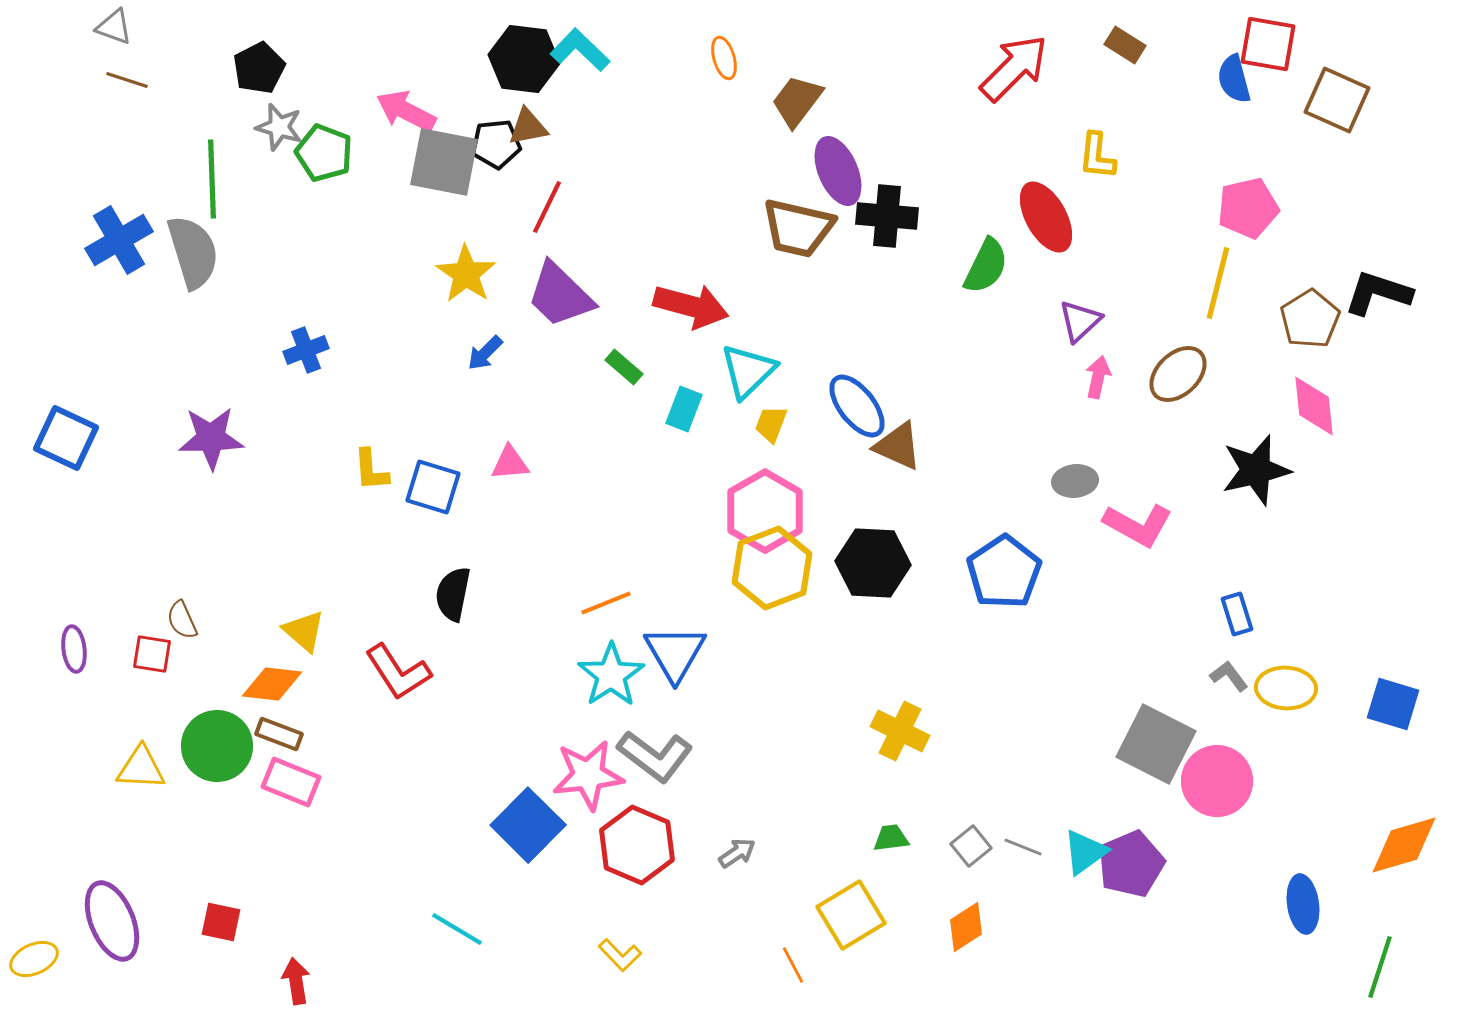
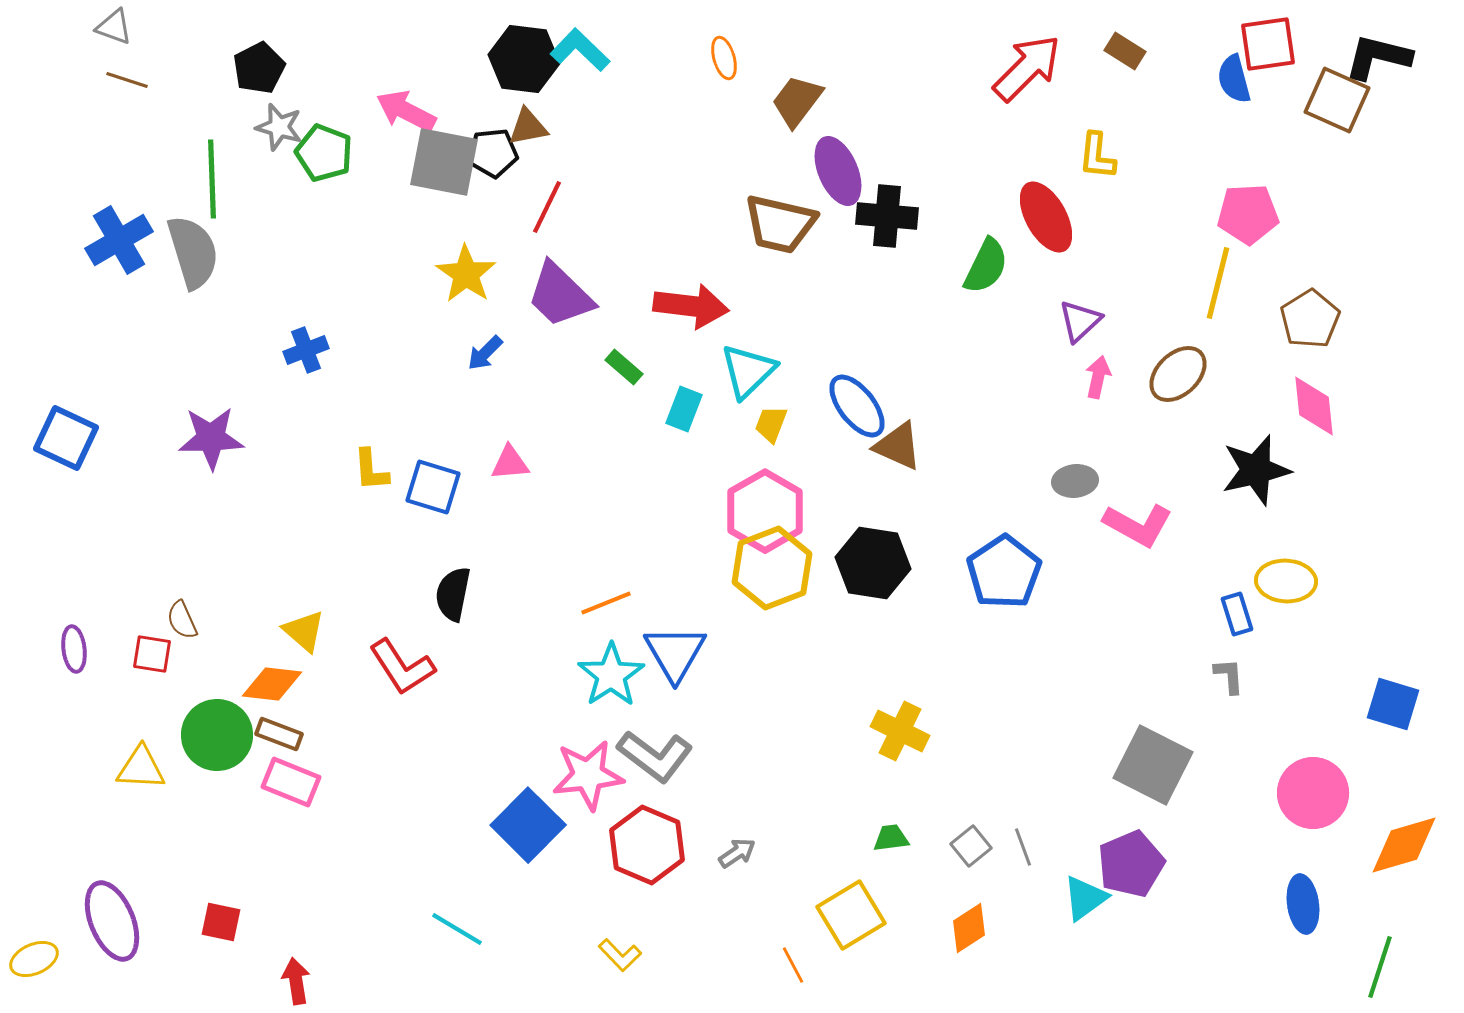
red square at (1268, 44): rotated 18 degrees counterclockwise
brown rectangle at (1125, 45): moved 6 px down
red arrow at (1014, 68): moved 13 px right
black pentagon at (496, 144): moved 3 px left, 9 px down
pink pentagon at (1248, 208): moved 6 px down; rotated 10 degrees clockwise
brown trapezoid at (798, 228): moved 18 px left, 4 px up
black L-shape at (1378, 293): moved 236 px up; rotated 4 degrees counterclockwise
red arrow at (691, 306): rotated 8 degrees counterclockwise
black hexagon at (873, 563): rotated 6 degrees clockwise
red L-shape at (398, 672): moved 4 px right, 5 px up
gray L-shape at (1229, 676): rotated 33 degrees clockwise
yellow ellipse at (1286, 688): moved 107 px up
gray square at (1156, 744): moved 3 px left, 21 px down
green circle at (217, 746): moved 11 px up
pink circle at (1217, 781): moved 96 px right, 12 px down
red hexagon at (637, 845): moved 10 px right
gray line at (1023, 847): rotated 48 degrees clockwise
cyan triangle at (1085, 852): moved 46 px down
orange diamond at (966, 927): moved 3 px right, 1 px down
